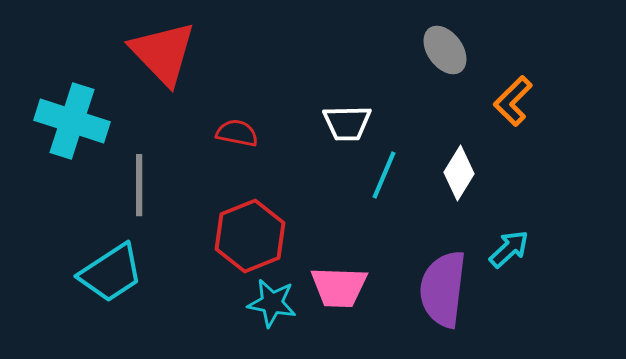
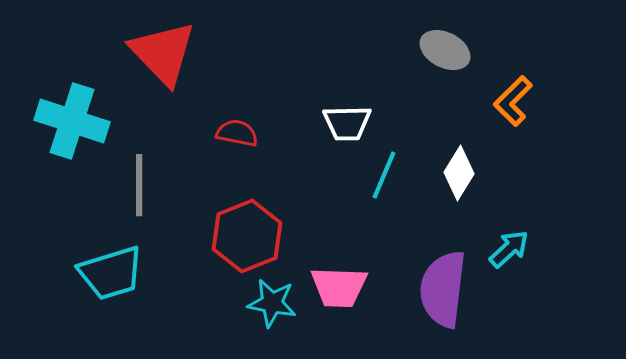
gray ellipse: rotated 27 degrees counterclockwise
red hexagon: moved 3 px left
cyan trapezoid: rotated 16 degrees clockwise
